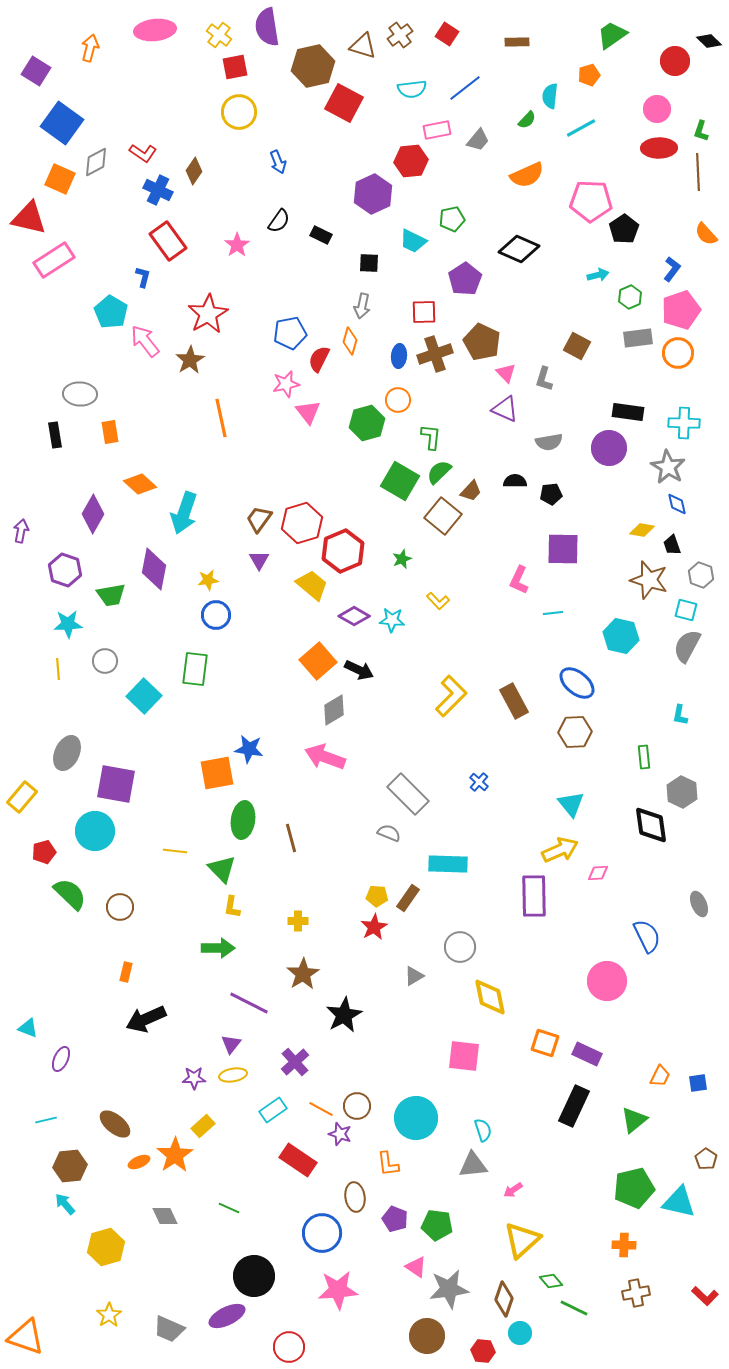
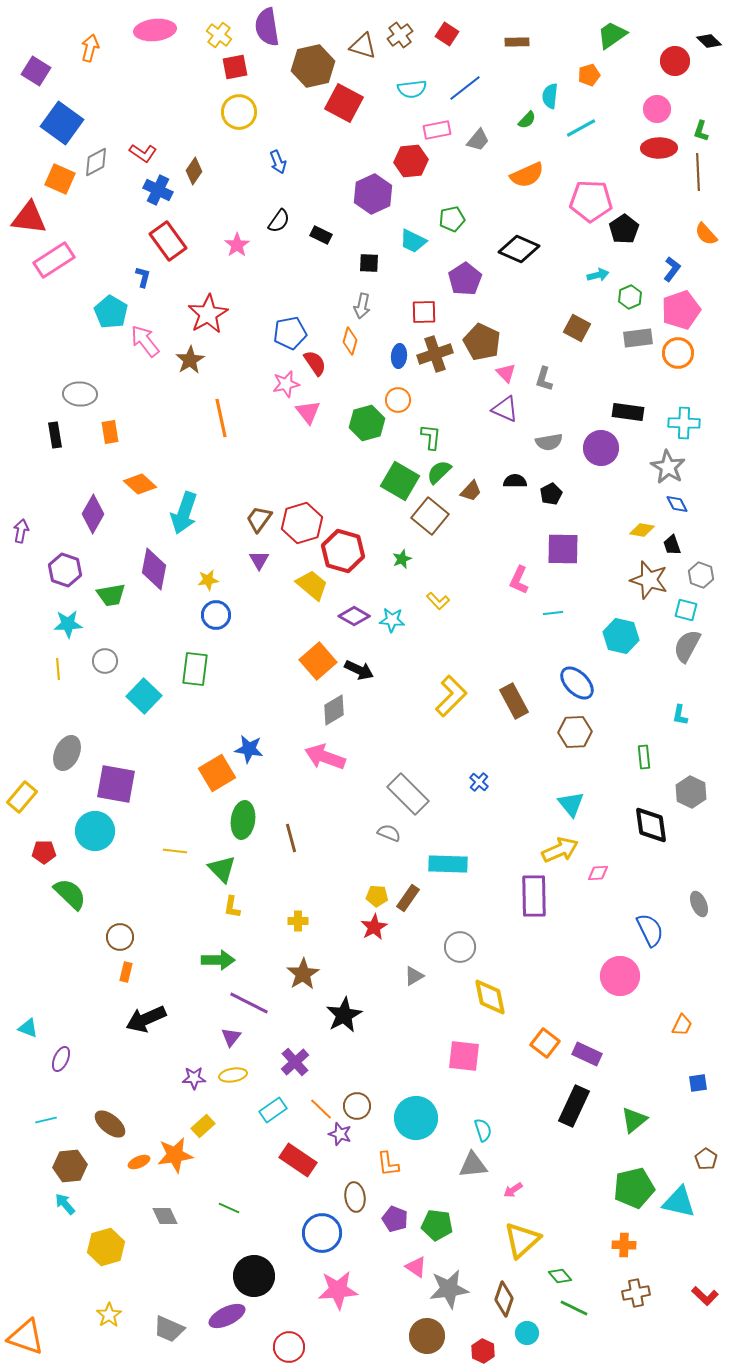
red triangle at (29, 218): rotated 6 degrees counterclockwise
brown square at (577, 346): moved 18 px up
red semicircle at (319, 359): moved 4 px left, 4 px down; rotated 120 degrees clockwise
purple circle at (609, 448): moved 8 px left
black pentagon at (551, 494): rotated 20 degrees counterclockwise
blue diamond at (677, 504): rotated 15 degrees counterclockwise
brown square at (443, 516): moved 13 px left
red hexagon at (343, 551): rotated 21 degrees counterclockwise
blue ellipse at (577, 683): rotated 6 degrees clockwise
orange square at (217, 773): rotated 21 degrees counterclockwise
gray hexagon at (682, 792): moved 9 px right
red pentagon at (44, 852): rotated 15 degrees clockwise
brown circle at (120, 907): moved 30 px down
blue semicircle at (647, 936): moved 3 px right, 6 px up
green arrow at (218, 948): moved 12 px down
pink circle at (607, 981): moved 13 px right, 5 px up
orange square at (545, 1043): rotated 20 degrees clockwise
purple triangle at (231, 1044): moved 7 px up
orange trapezoid at (660, 1076): moved 22 px right, 51 px up
orange line at (321, 1109): rotated 15 degrees clockwise
brown ellipse at (115, 1124): moved 5 px left
orange star at (175, 1155): rotated 24 degrees clockwise
green diamond at (551, 1281): moved 9 px right, 5 px up
cyan circle at (520, 1333): moved 7 px right
red hexagon at (483, 1351): rotated 20 degrees clockwise
